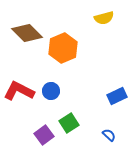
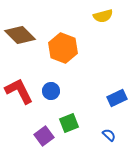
yellow semicircle: moved 1 px left, 2 px up
brown diamond: moved 7 px left, 2 px down
orange hexagon: rotated 16 degrees counterclockwise
red L-shape: rotated 36 degrees clockwise
blue rectangle: moved 2 px down
green square: rotated 12 degrees clockwise
purple square: moved 1 px down
